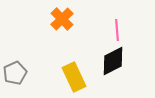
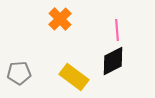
orange cross: moved 2 px left
gray pentagon: moved 4 px right; rotated 20 degrees clockwise
yellow rectangle: rotated 28 degrees counterclockwise
